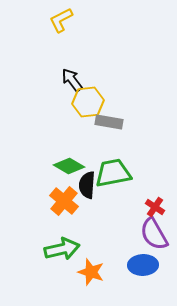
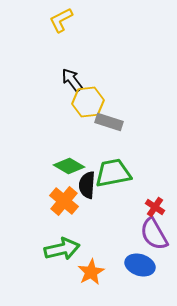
gray rectangle: rotated 8 degrees clockwise
blue ellipse: moved 3 px left; rotated 20 degrees clockwise
orange star: rotated 24 degrees clockwise
